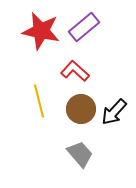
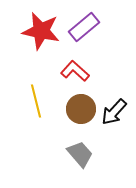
yellow line: moved 3 px left
